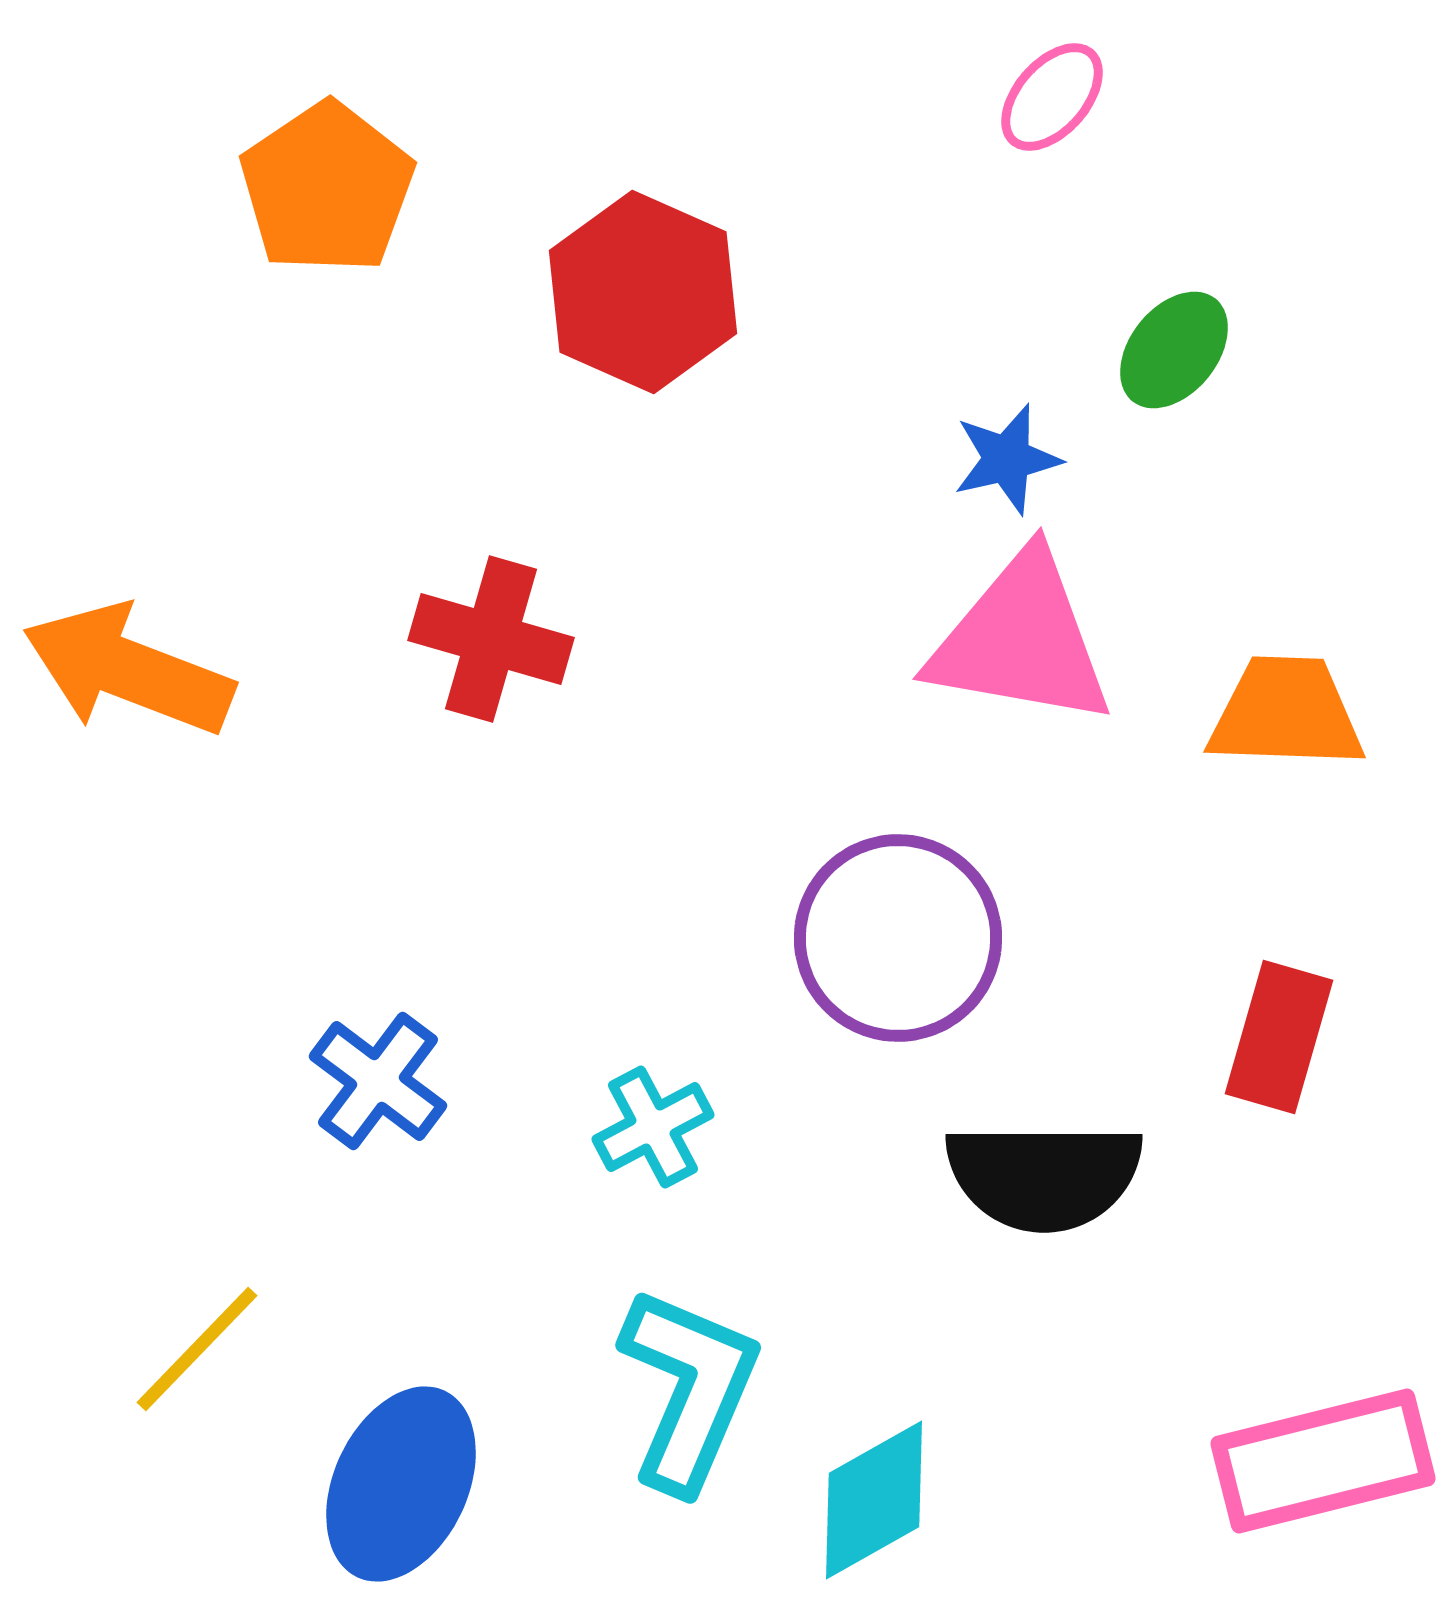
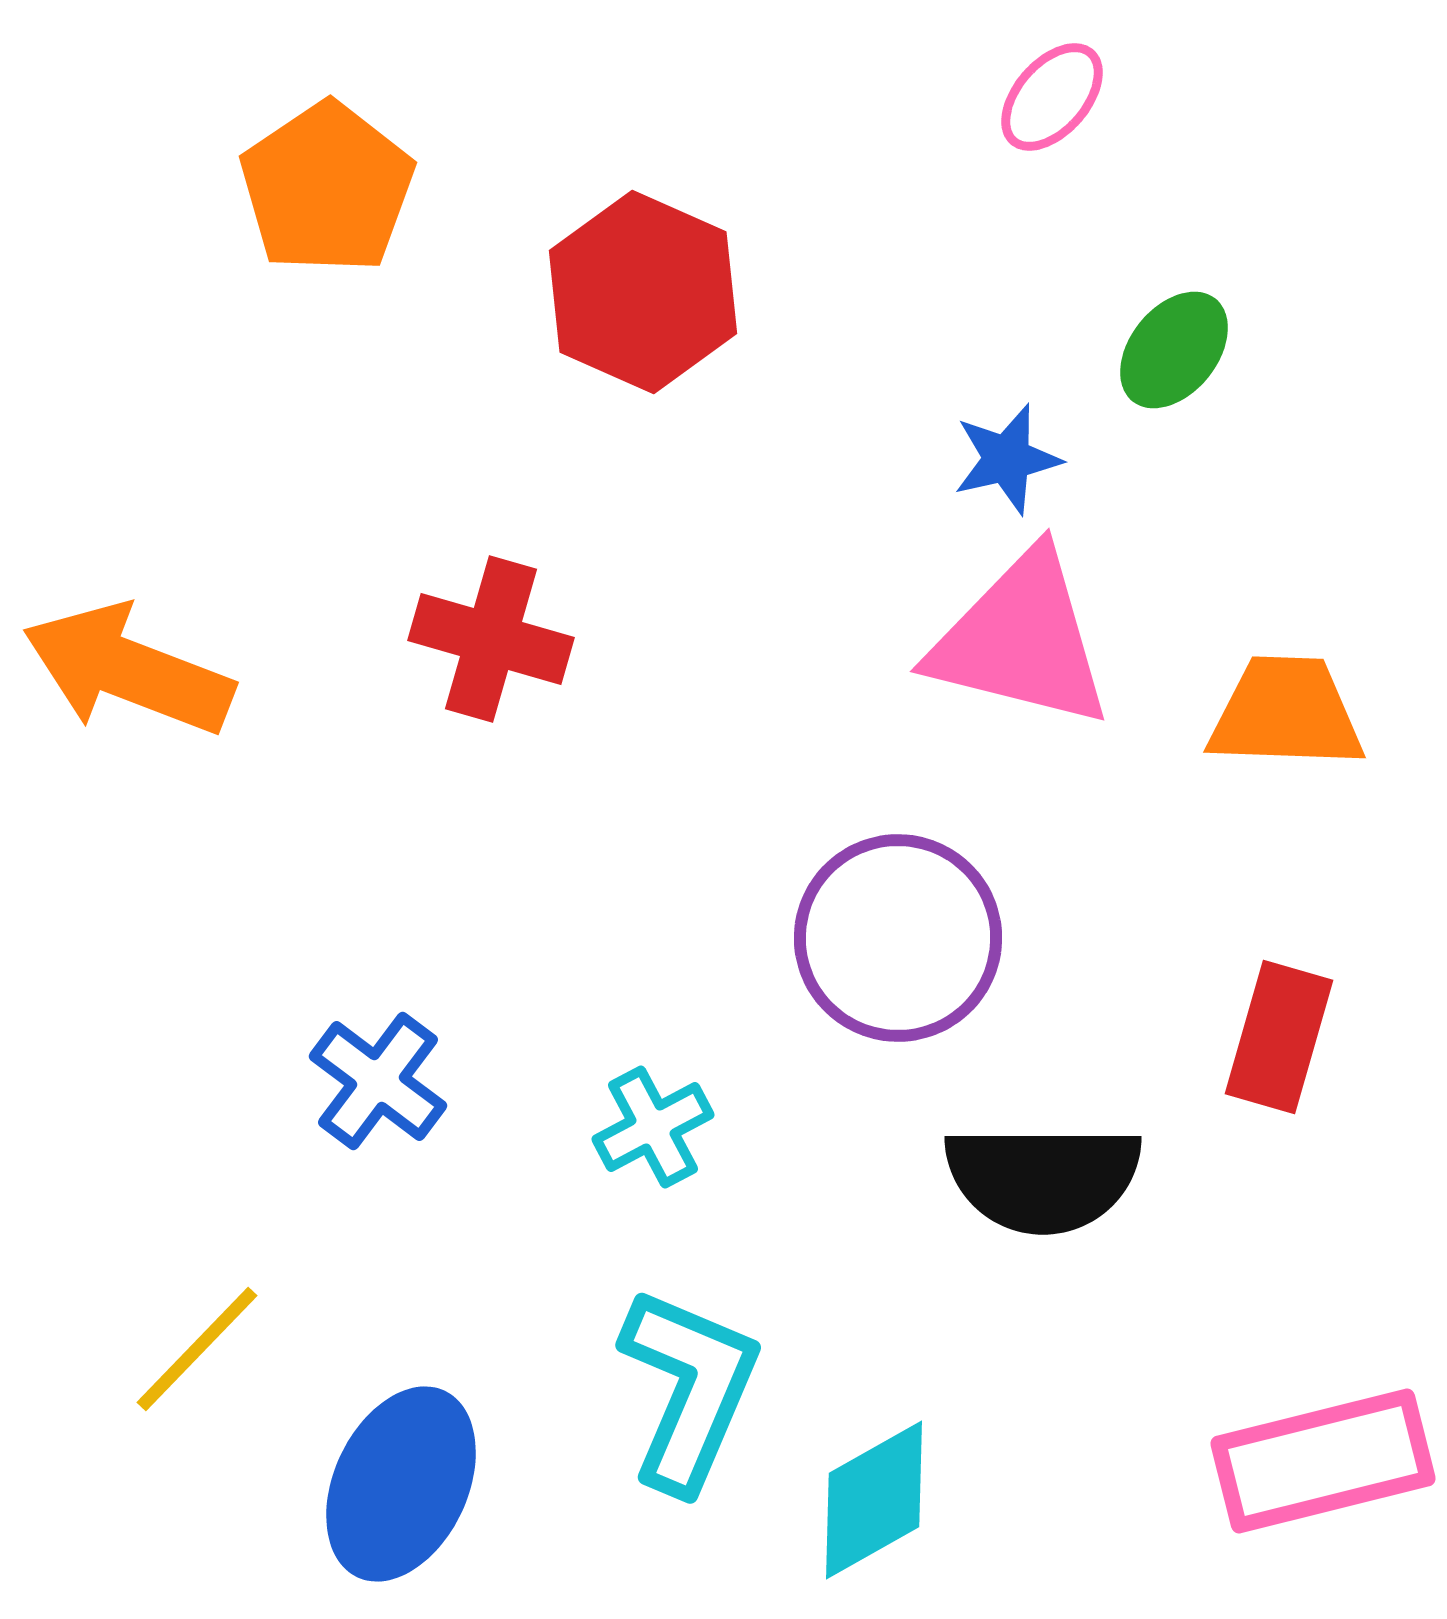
pink triangle: rotated 4 degrees clockwise
black semicircle: moved 1 px left, 2 px down
